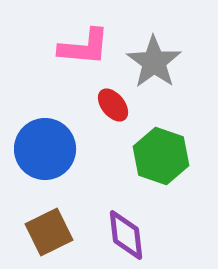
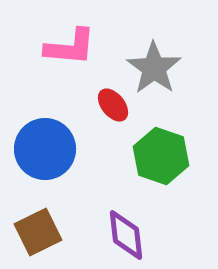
pink L-shape: moved 14 px left
gray star: moved 6 px down
brown square: moved 11 px left
